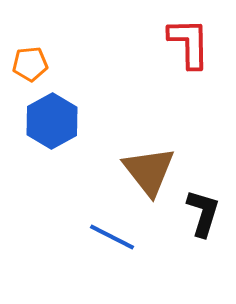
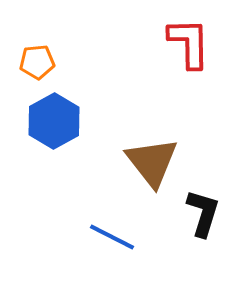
orange pentagon: moved 7 px right, 2 px up
blue hexagon: moved 2 px right
brown triangle: moved 3 px right, 9 px up
